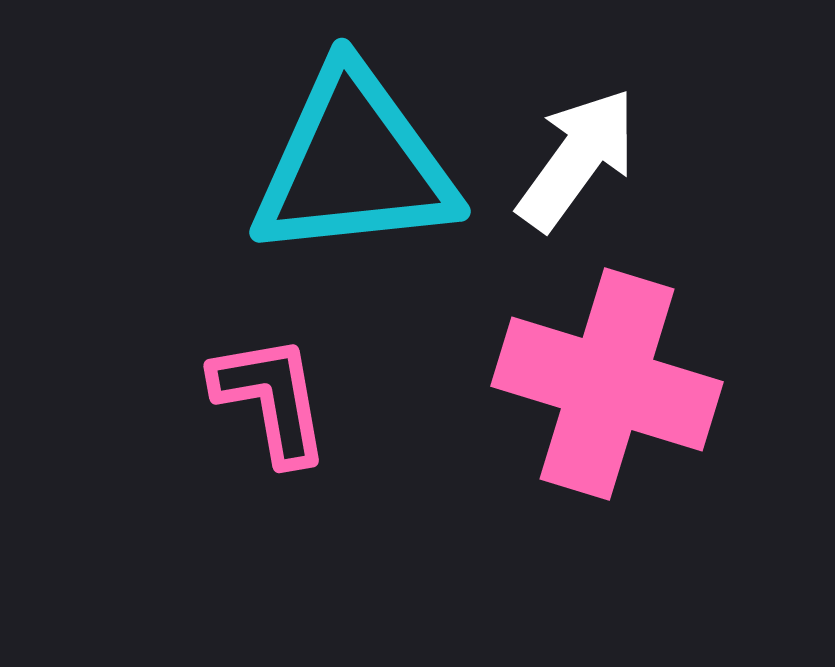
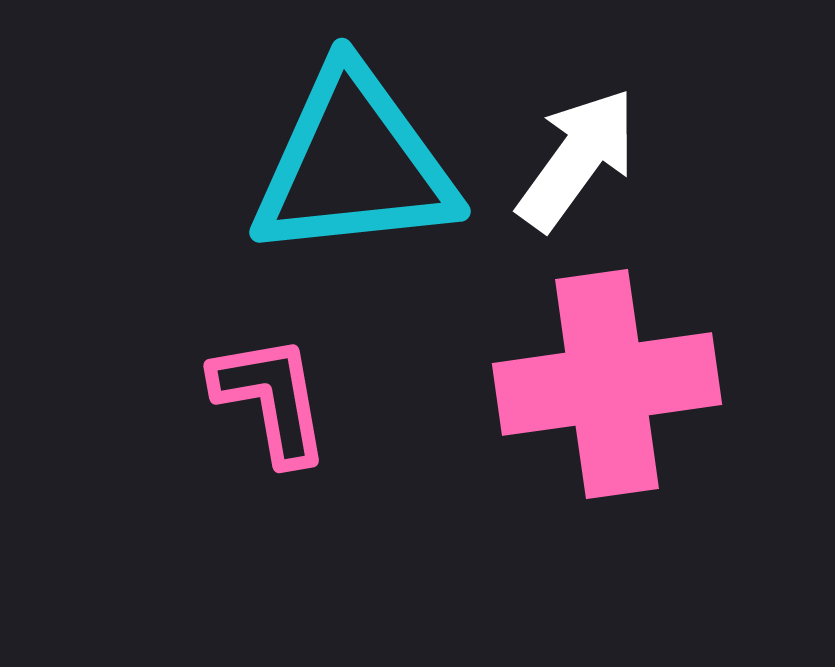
pink cross: rotated 25 degrees counterclockwise
